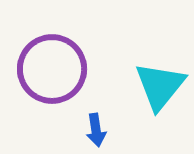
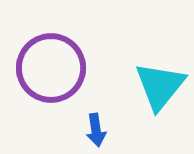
purple circle: moved 1 px left, 1 px up
